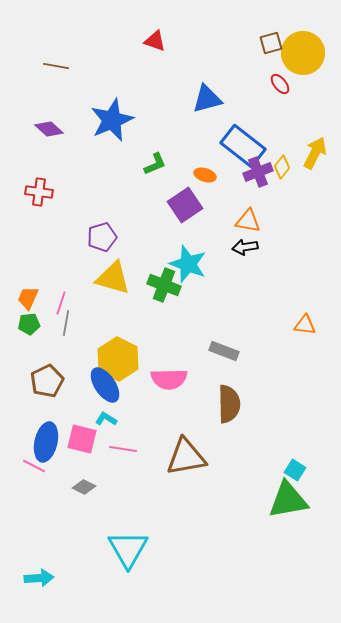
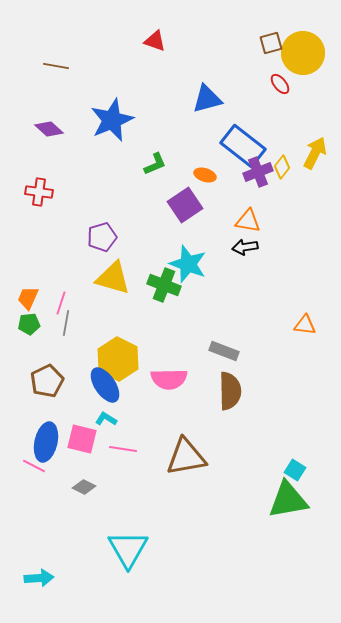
brown semicircle at (229, 404): moved 1 px right, 13 px up
